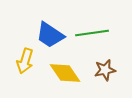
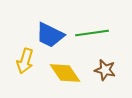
blue trapezoid: rotated 8 degrees counterclockwise
brown star: rotated 25 degrees clockwise
